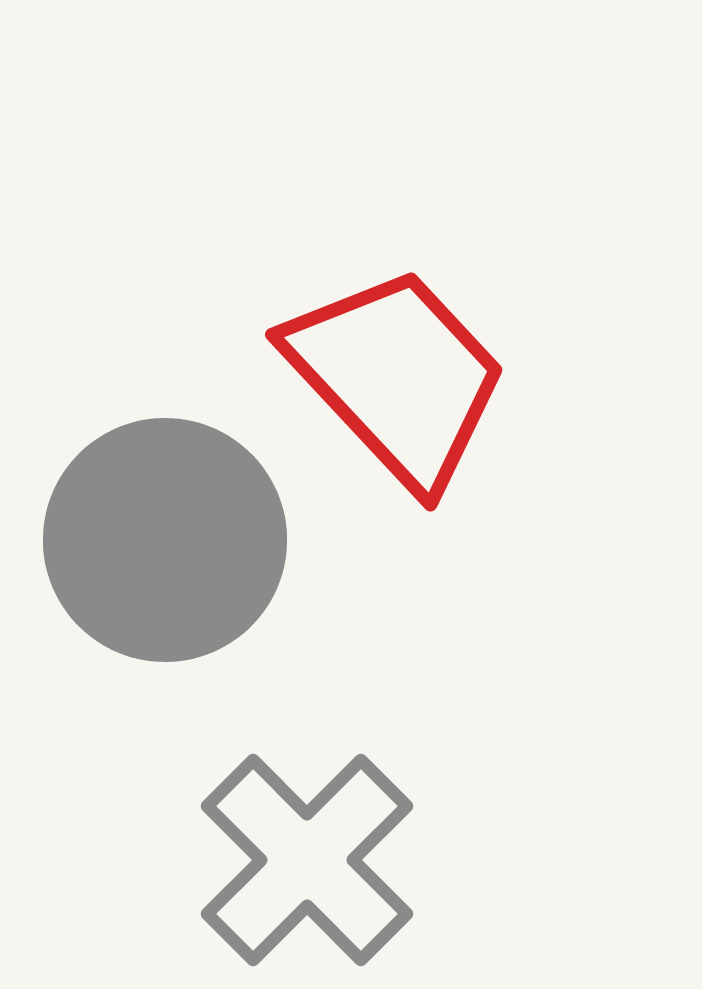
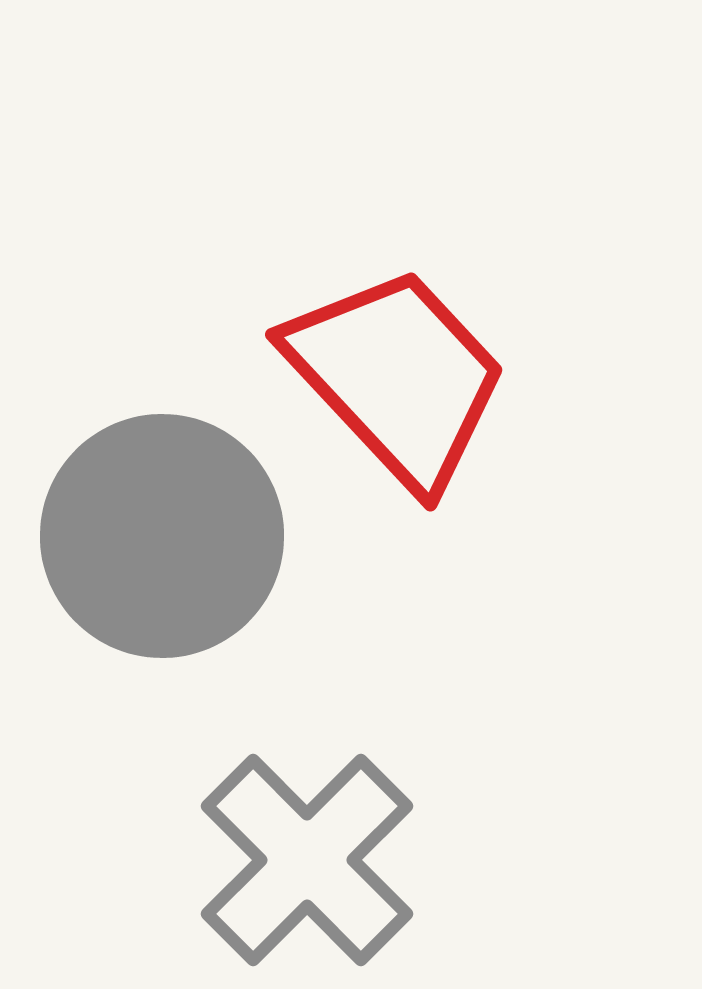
gray circle: moved 3 px left, 4 px up
